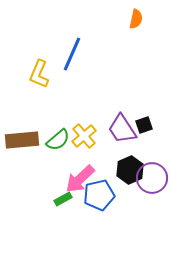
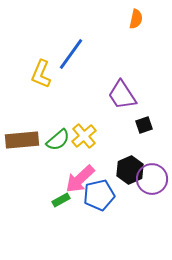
blue line: moved 1 px left; rotated 12 degrees clockwise
yellow L-shape: moved 2 px right
purple trapezoid: moved 34 px up
purple circle: moved 1 px down
green rectangle: moved 2 px left, 1 px down
